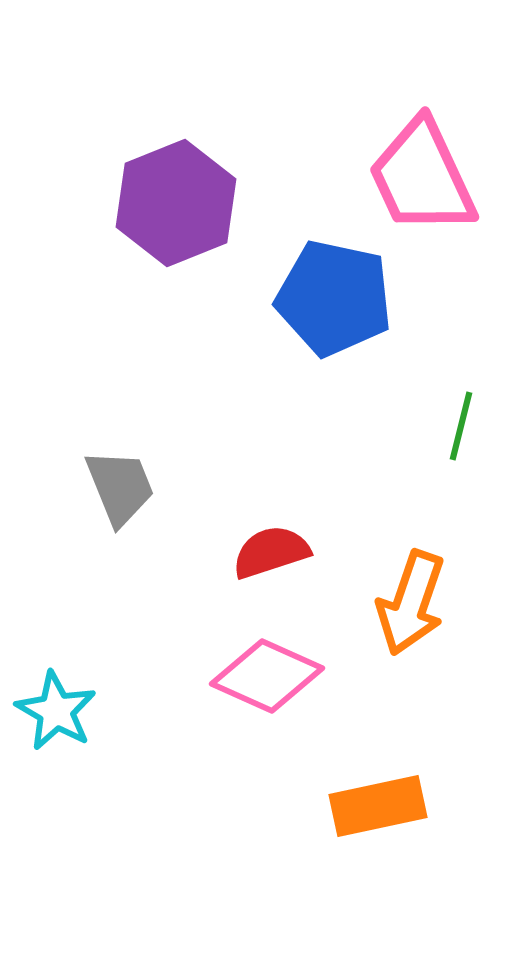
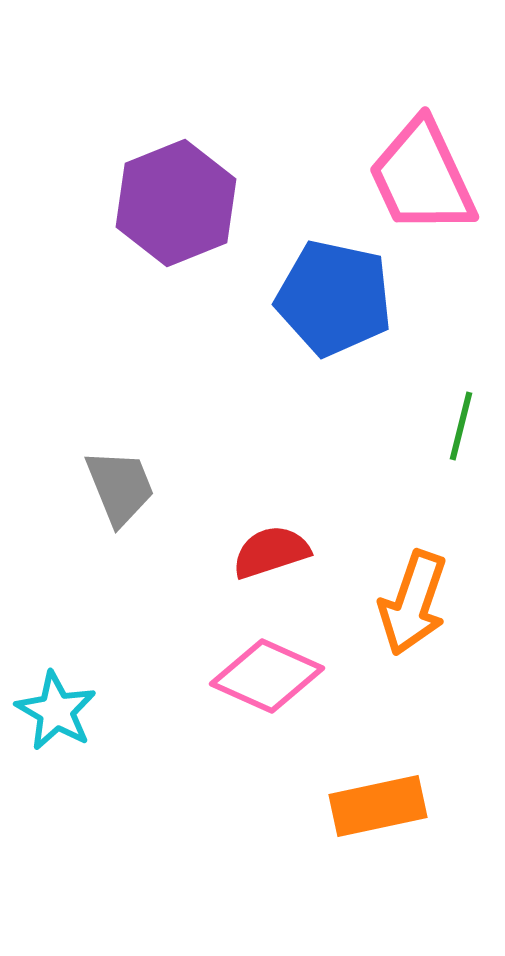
orange arrow: moved 2 px right
